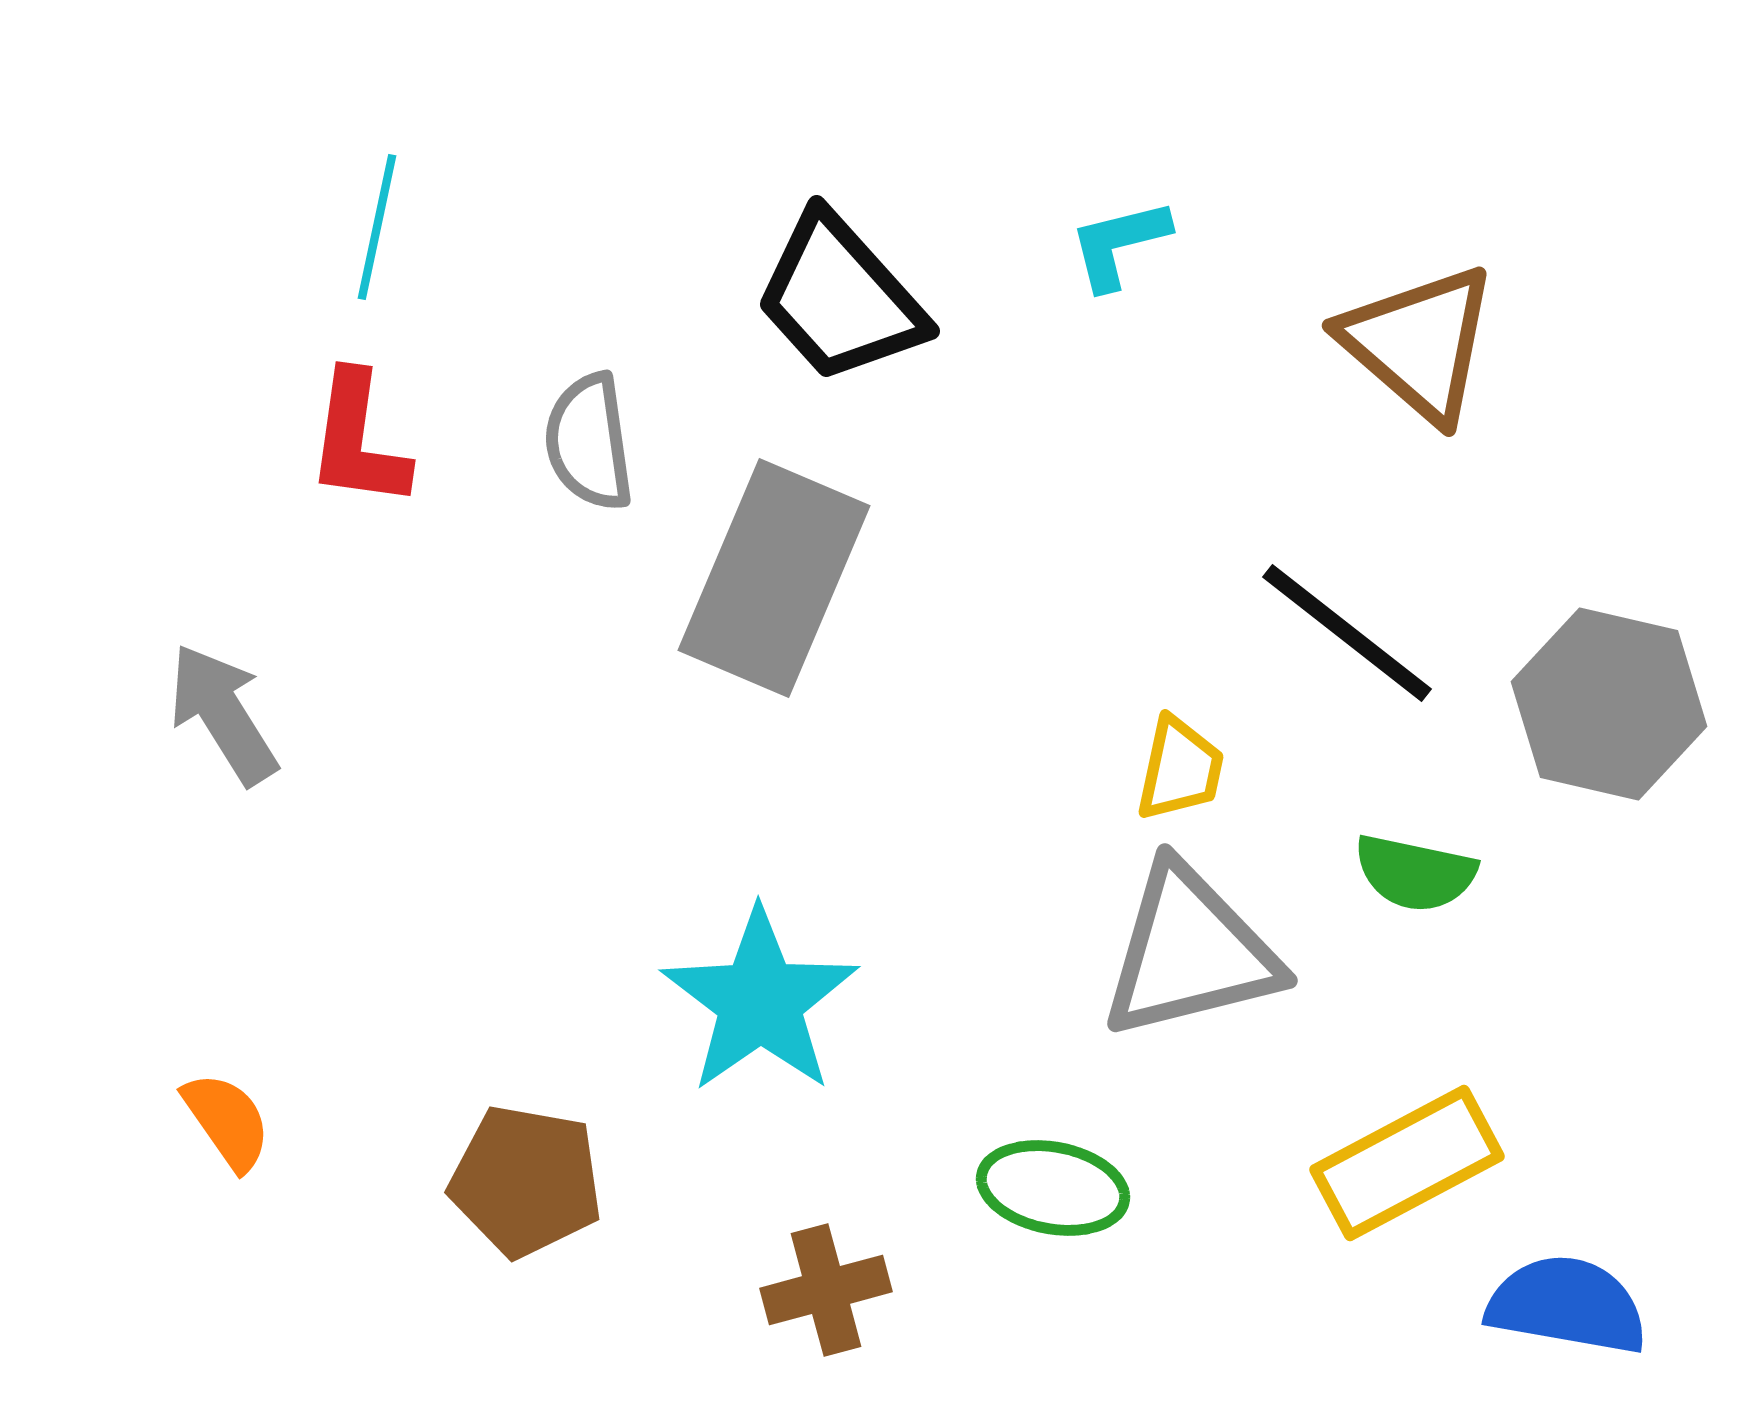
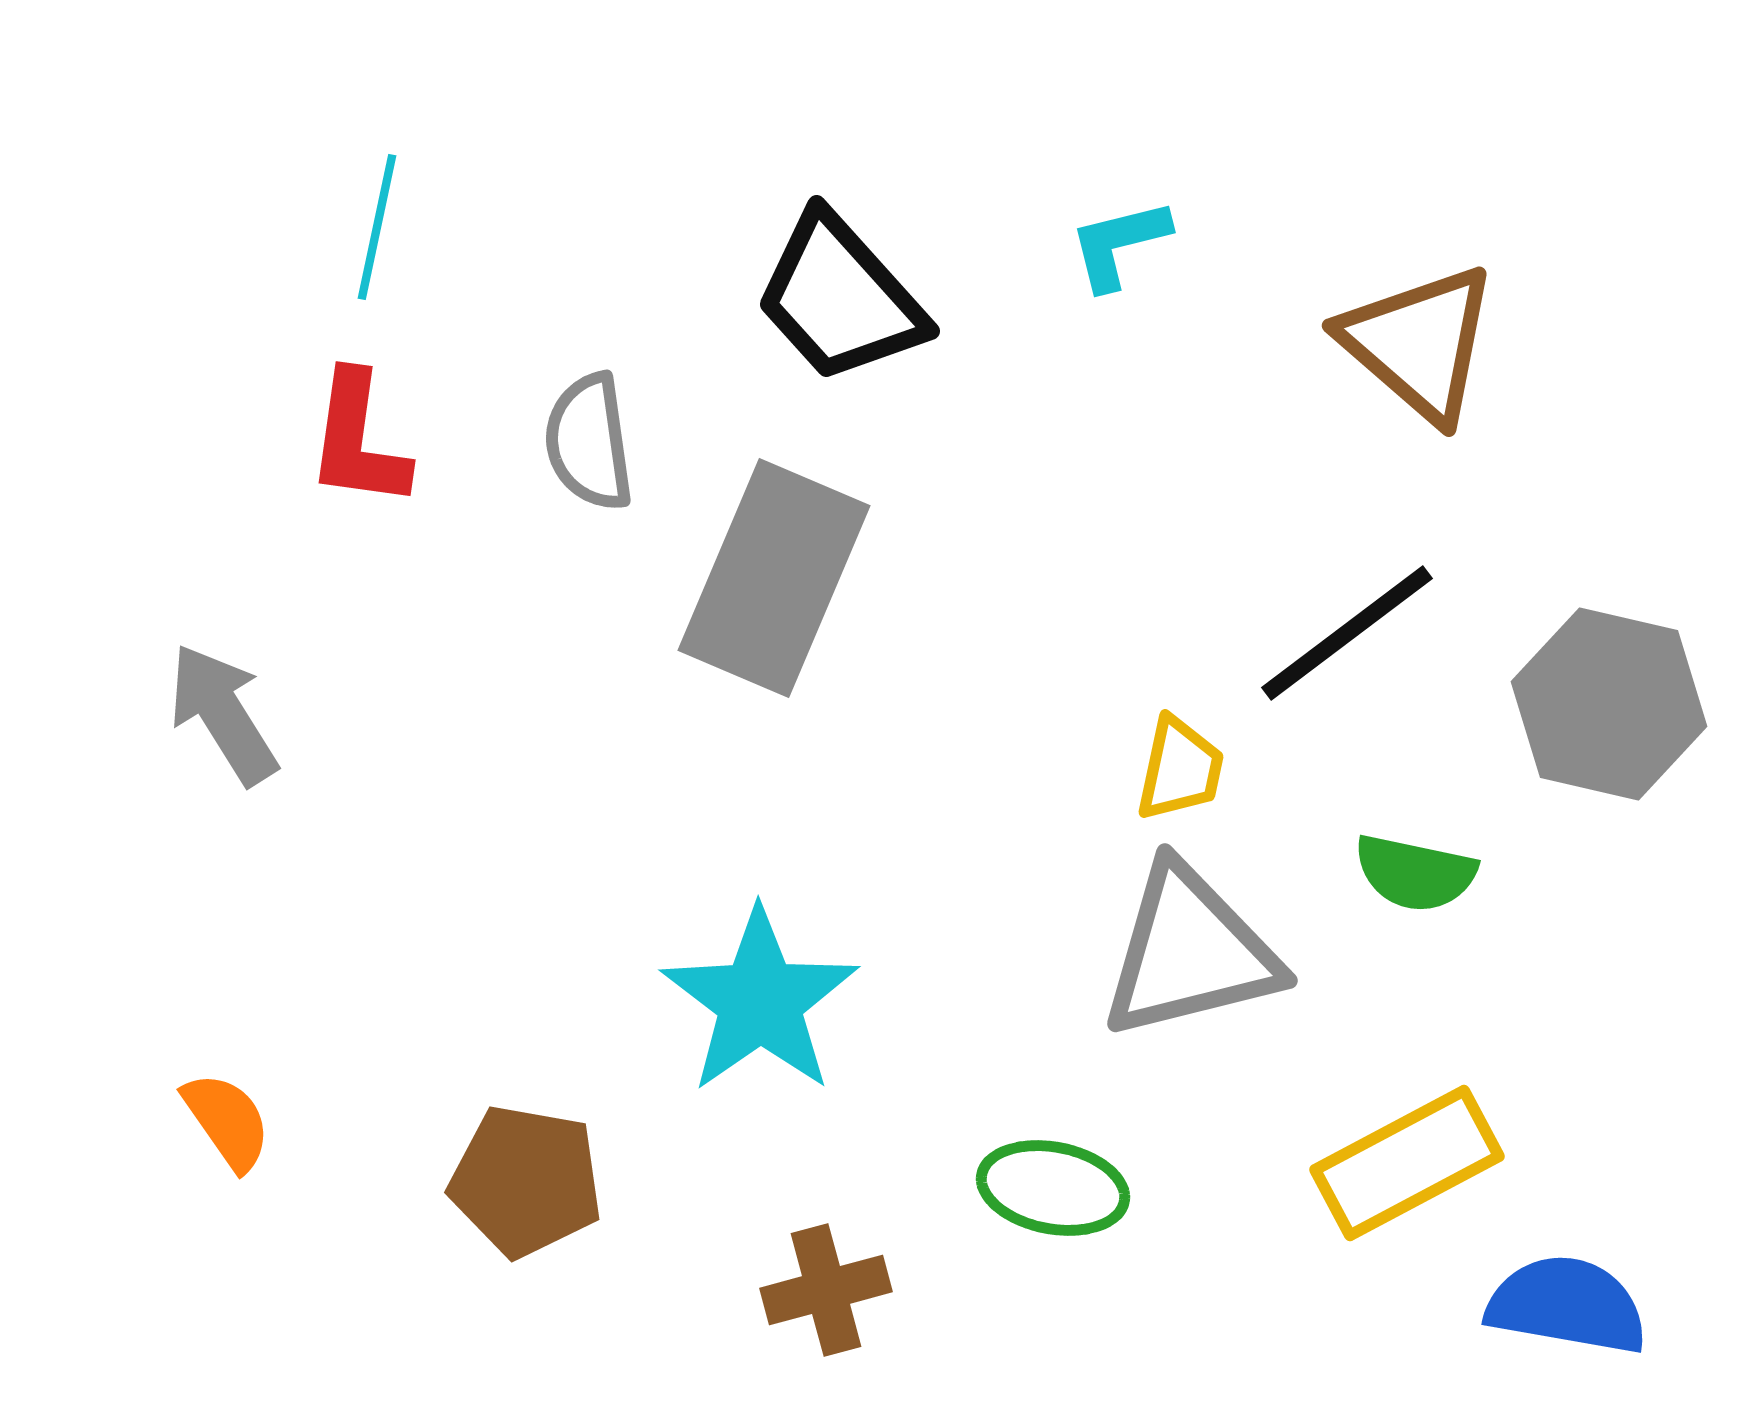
black line: rotated 75 degrees counterclockwise
